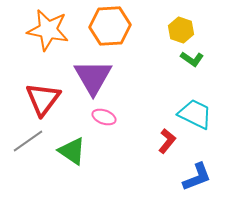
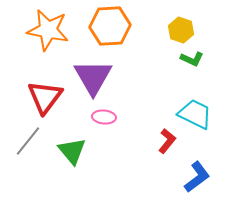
green L-shape: rotated 10 degrees counterclockwise
red triangle: moved 2 px right, 2 px up
pink ellipse: rotated 15 degrees counterclockwise
gray line: rotated 16 degrees counterclockwise
green triangle: rotated 16 degrees clockwise
blue L-shape: rotated 16 degrees counterclockwise
